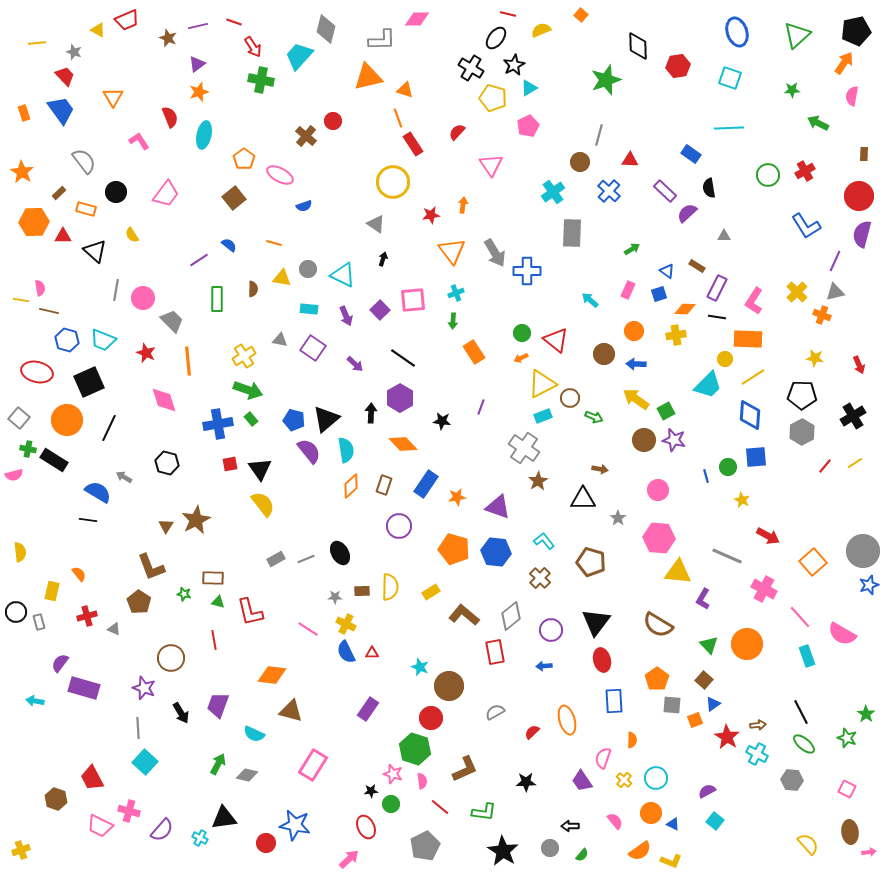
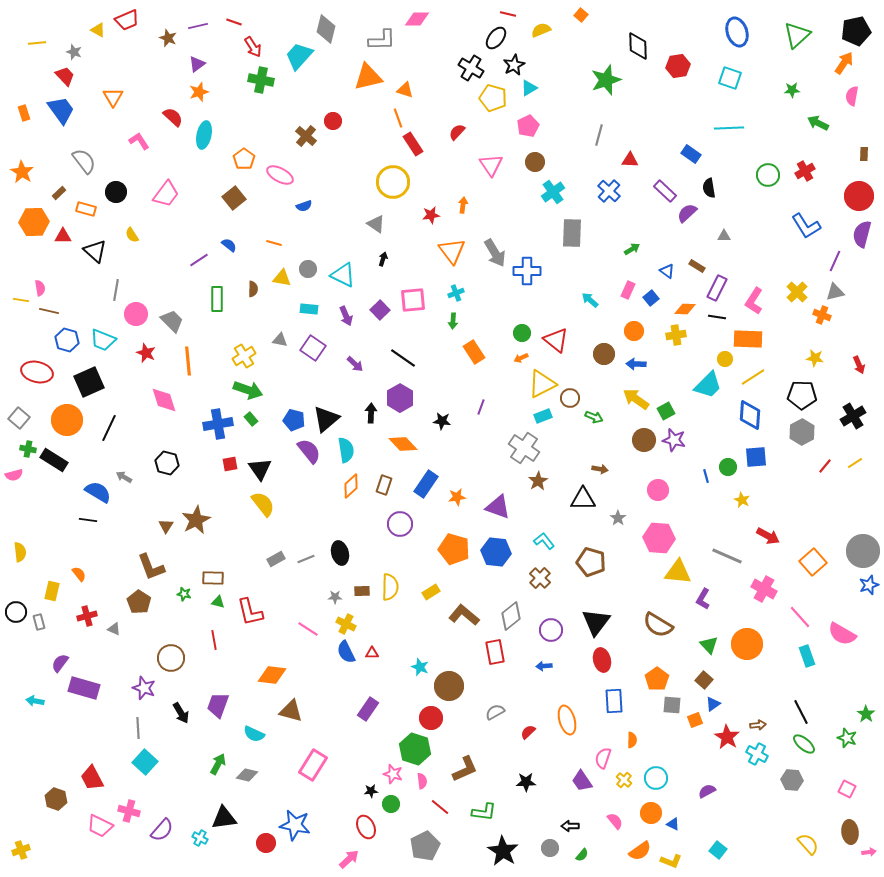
red semicircle at (170, 117): moved 3 px right; rotated 25 degrees counterclockwise
brown circle at (580, 162): moved 45 px left
blue square at (659, 294): moved 8 px left, 4 px down; rotated 21 degrees counterclockwise
pink circle at (143, 298): moved 7 px left, 16 px down
purple circle at (399, 526): moved 1 px right, 2 px up
black ellipse at (340, 553): rotated 15 degrees clockwise
red semicircle at (532, 732): moved 4 px left
cyan square at (715, 821): moved 3 px right, 29 px down
